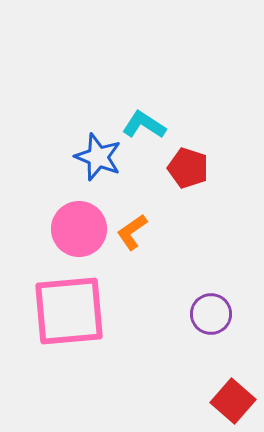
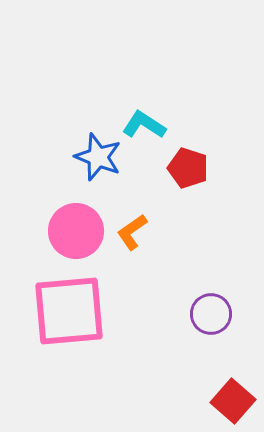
pink circle: moved 3 px left, 2 px down
